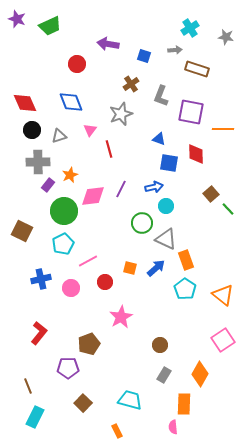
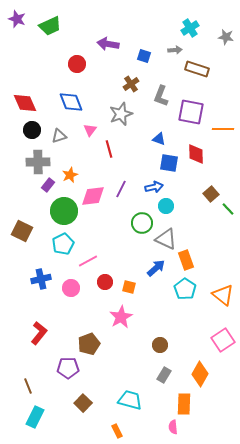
orange square at (130, 268): moved 1 px left, 19 px down
